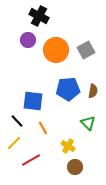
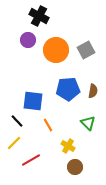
orange line: moved 5 px right, 3 px up
